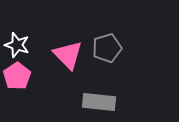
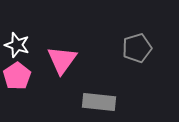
gray pentagon: moved 30 px right
pink triangle: moved 6 px left, 5 px down; rotated 20 degrees clockwise
